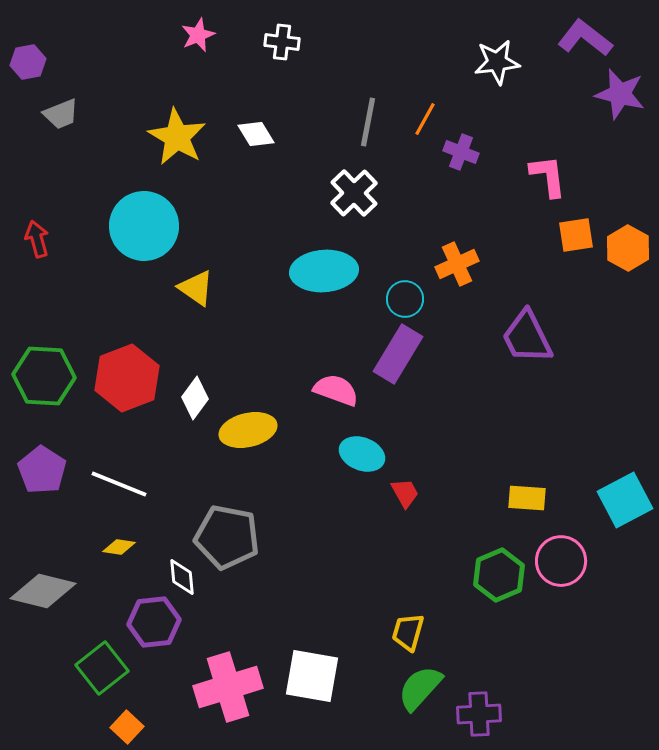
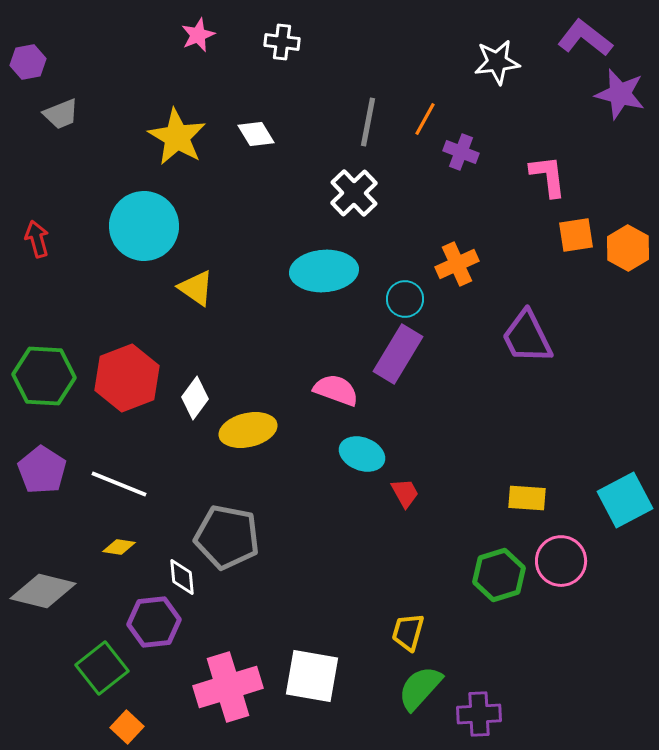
green hexagon at (499, 575): rotated 6 degrees clockwise
